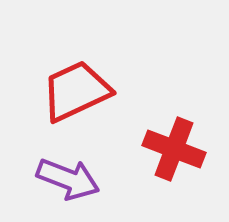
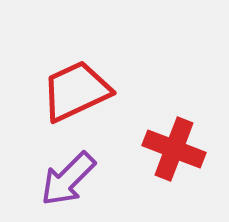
purple arrow: rotated 114 degrees clockwise
